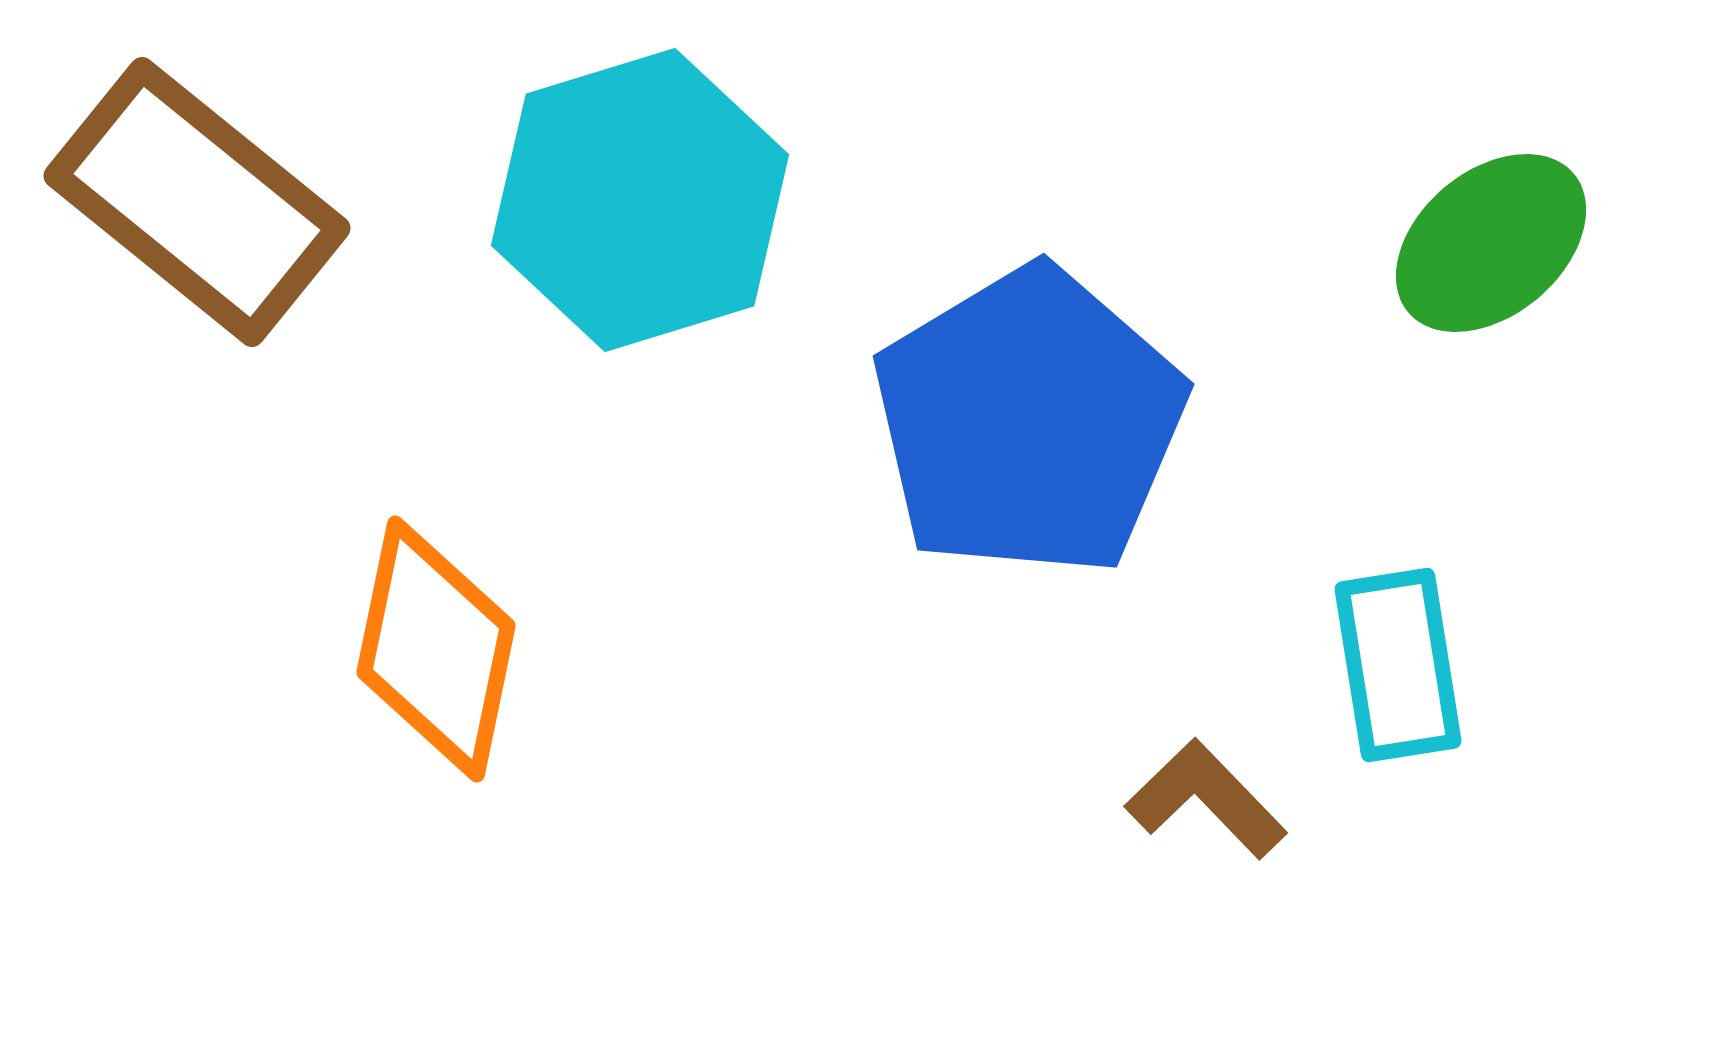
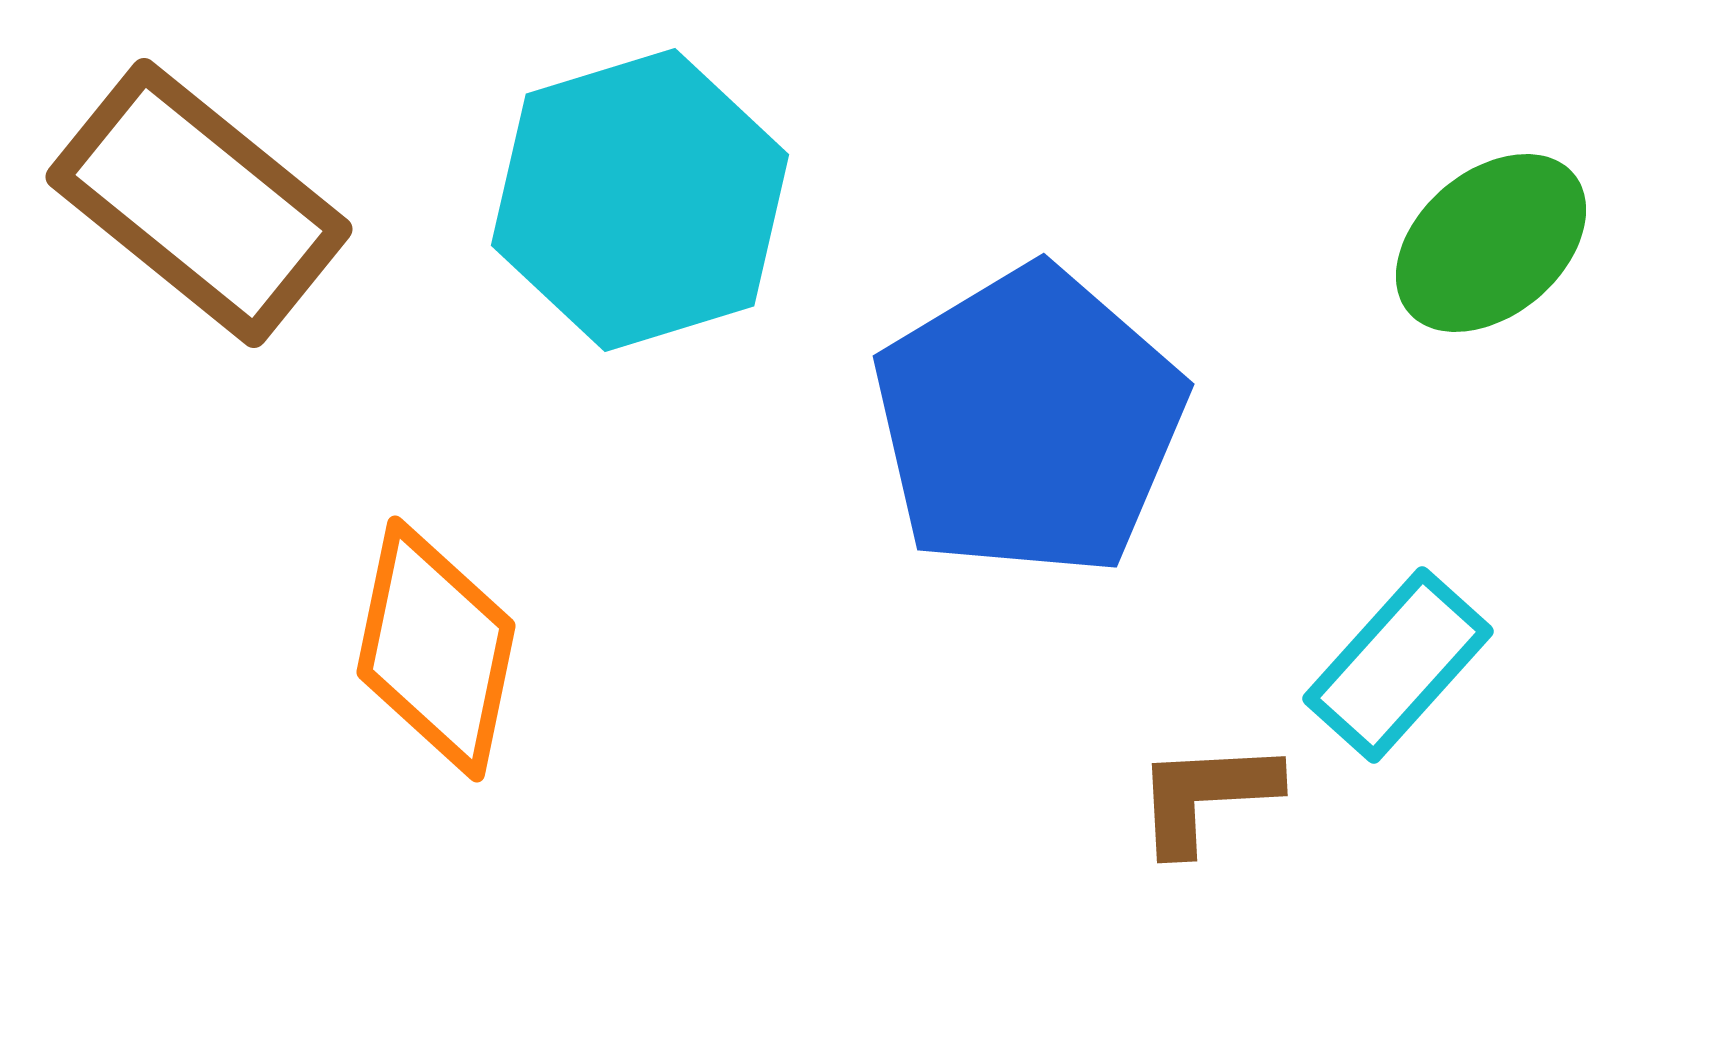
brown rectangle: moved 2 px right, 1 px down
cyan rectangle: rotated 51 degrees clockwise
brown L-shape: moved 3 px up; rotated 49 degrees counterclockwise
